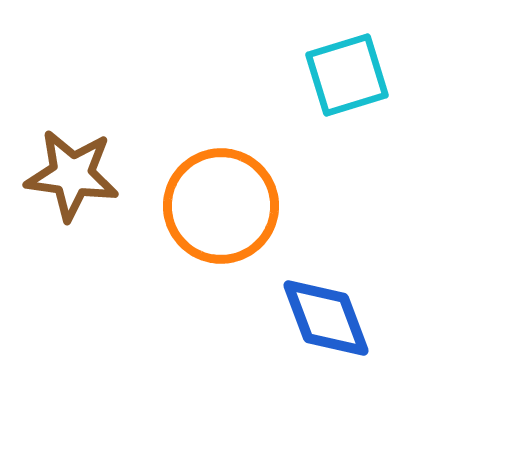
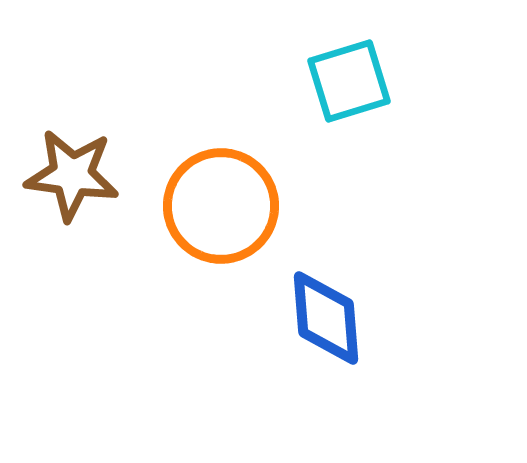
cyan square: moved 2 px right, 6 px down
blue diamond: rotated 16 degrees clockwise
